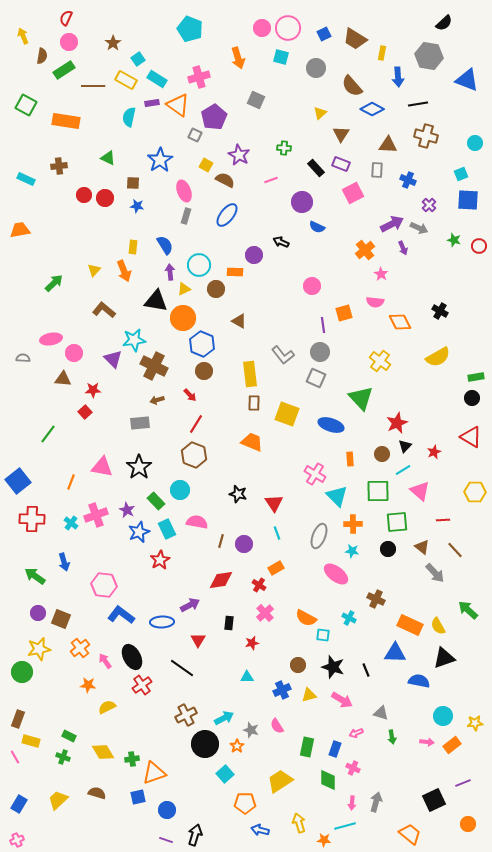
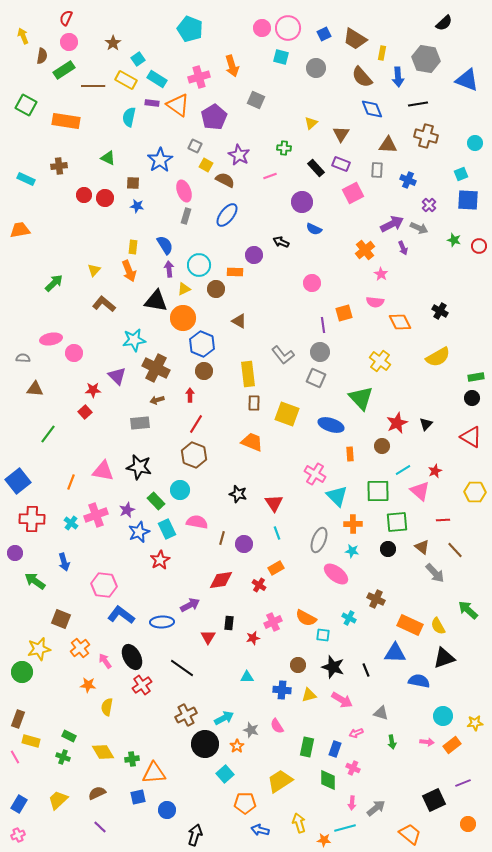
gray hexagon at (429, 56): moved 3 px left, 3 px down
orange arrow at (238, 58): moved 6 px left, 8 px down
brown semicircle at (352, 86): moved 10 px right, 9 px up
purple rectangle at (152, 103): rotated 16 degrees clockwise
blue diamond at (372, 109): rotated 40 degrees clockwise
yellow triangle at (320, 113): moved 9 px left, 10 px down
gray square at (195, 135): moved 11 px down
pink line at (271, 180): moved 1 px left, 4 px up
blue semicircle at (317, 227): moved 3 px left, 2 px down
orange arrow at (124, 271): moved 5 px right
purple arrow at (170, 272): moved 1 px left, 3 px up
pink circle at (312, 286): moved 3 px up
brown L-shape at (104, 310): moved 6 px up
purple triangle at (113, 359): moved 4 px right, 17 px down
brown cross at (154, 366): moved 2 px right, 2 px down
yellow rectangle at (250, 374): moved 2 px left
brown triangle at (63, 379): moved 28 px left, 10 px down
red arrow at (190, 395): rotated 136 degrees counterclockwise
black triangle at (405, 446): moved 21 px right, 22 px up
red star at (434, 452): moved 1 px right, 19 px down
brown circle at (382, 454): moved 8 px up
orange rectangle at (350, 459): moved 5 px up
pink triangle at (102, 467): moved 1 px right, 4 px down
black star at (139, 467): rotated 25 degrees counterclockwise
purple star at (127, 510): rotated 21 degrees clockwise
gray ellipse at (319, 536): moved 4 px down
brown line at (221, 541): moved 1 px right, 3 px up
green arrow at (35, 576): moved 5 px down
purple circle at (38, 613): moved 23 px left, 60 px up
pink cross at (265, 613): moved 8 px right, 9 px down; rotated 18 degrees clockwise
red triangle at (198, 640): moved 10 px right, 3 px up
red star at (252, 643): moved 1 px right, 5 px up
blue cross at (282, 690): rotated 30 degrees clockwise
yellow semicircle at (107, 707): rotated 54 degrees counterclockwise
green arrow at (392, 737): moved 5 px down
orange triangle at (154, 773): rotated 15 degrees clockwise
brown semicircle at (97, 793): rotated 42 degrees counterclockwise
gray arrow at (376, 802): moved 6 px down; rotated 36 degrees clockwise
cyan line at (345, 826): moved 2 px down
pink cross at (17, 840): moved 1 px right, 5 px up
purple line at (166, 840): moved 66 px left, 13 px up; rotated 24 degrees clockwise
